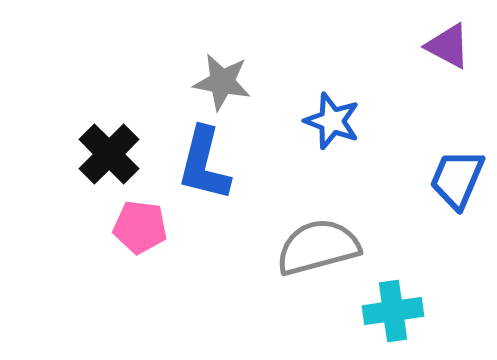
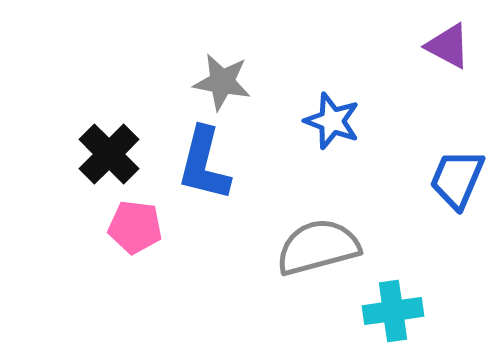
pink pentagon: moved 5 px left
